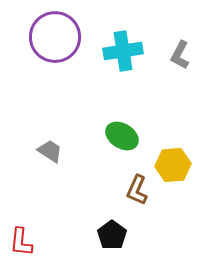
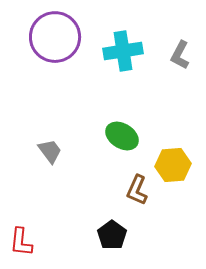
gray trapezoid: rotated 20 degrees clockwise
